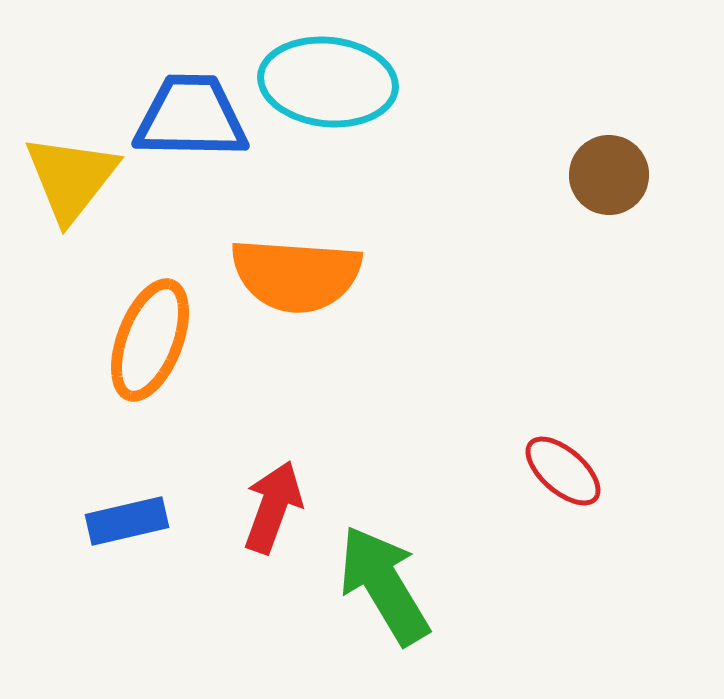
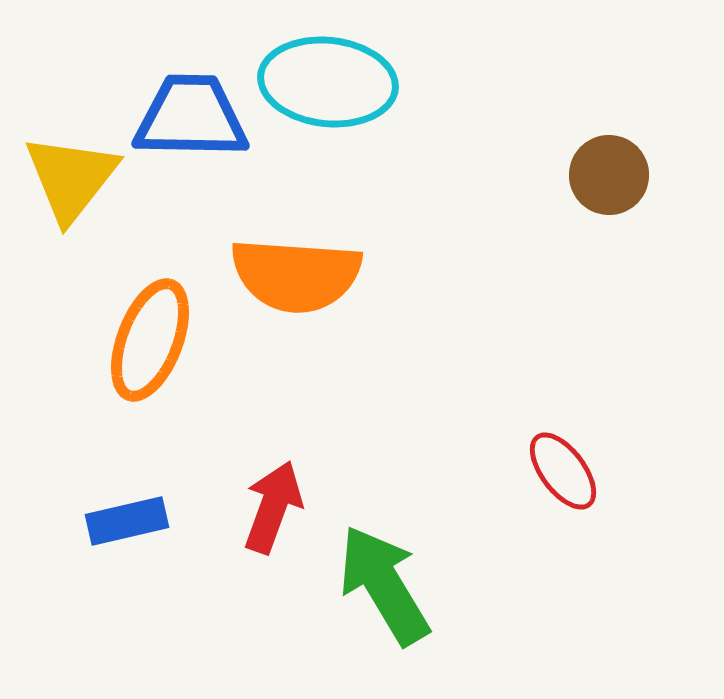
red ellipse: rotated 12 degrees clockwise
